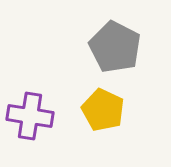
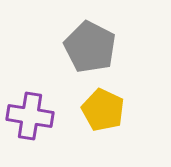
gray pentagon: moved 25 px left
